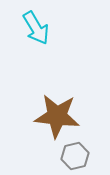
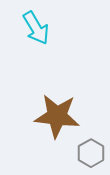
gray hexagon: moved 16 px right, 3 px up; rotated 16 degrees counterclockwise
